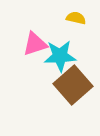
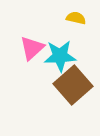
pink triangle: moved 3 px left, 4 px down; rotated 24 degrees counterclockwise
